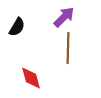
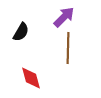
black semicircle: moved 4 px right, 5 px down
